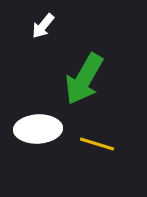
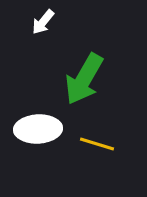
white arrow: moved 4 px up
